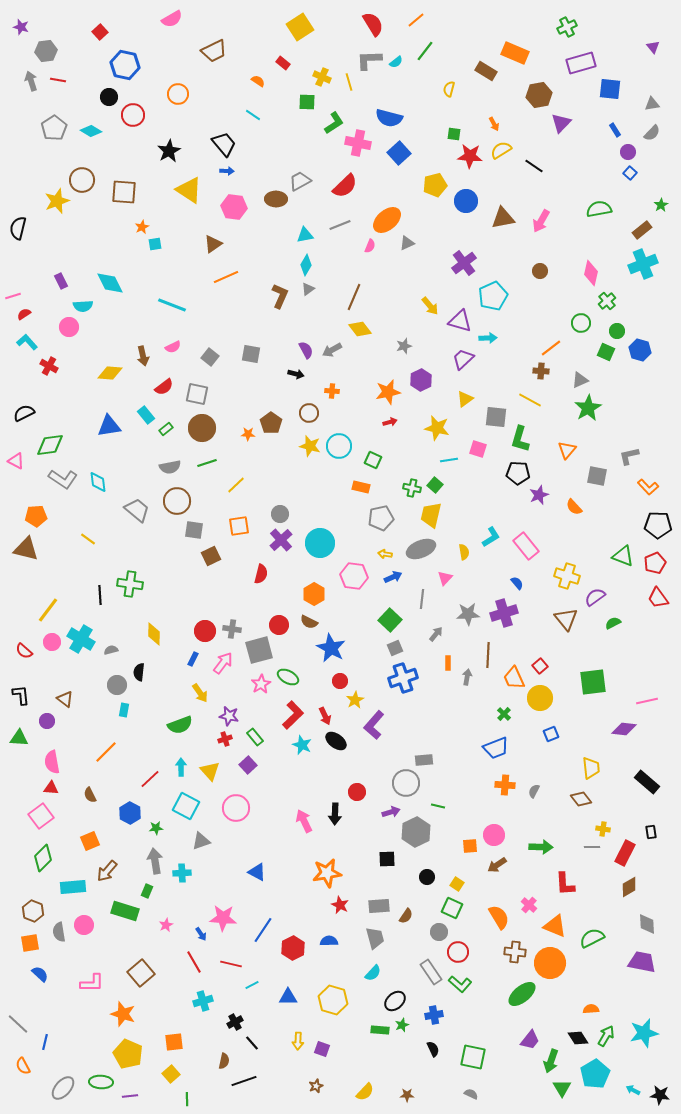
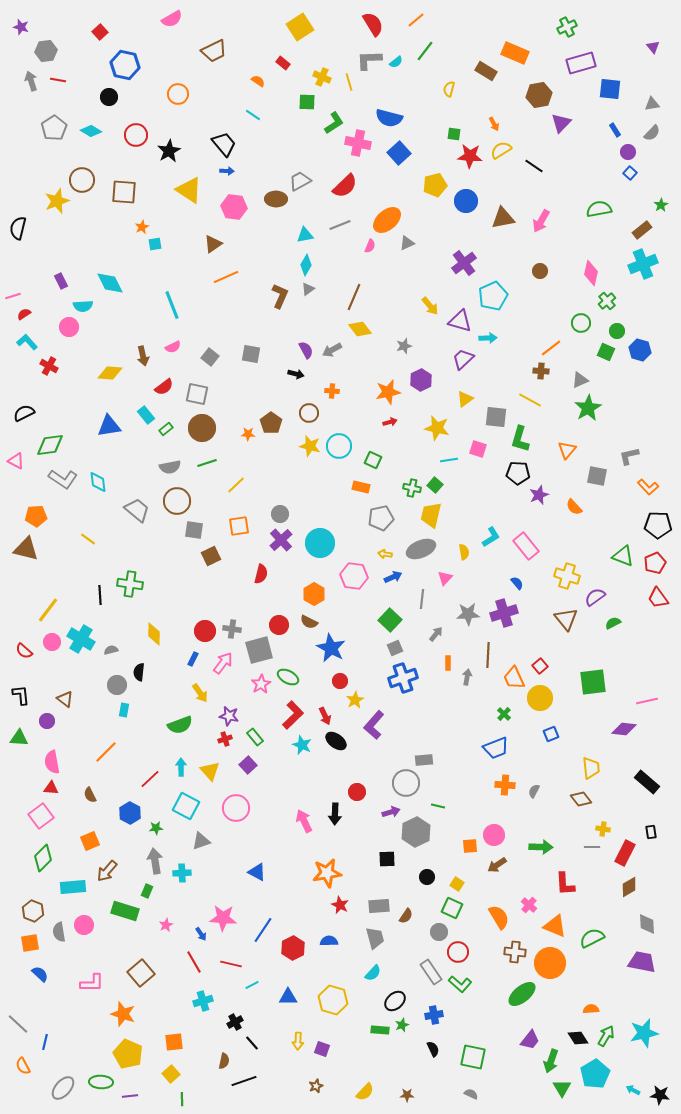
red circle at (133, 115): moved 3 px right, 20 px down
cyan line at (172, 305): rotated 48 degrees clockwise
green line at (187, 1099): moved 5 px left
